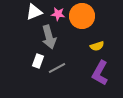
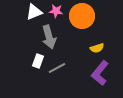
pink star: moved 2 px left, 3 px up
yellow semicircle: moved 2 px down
purple L-shape: rotated 10 degrees clockwise
